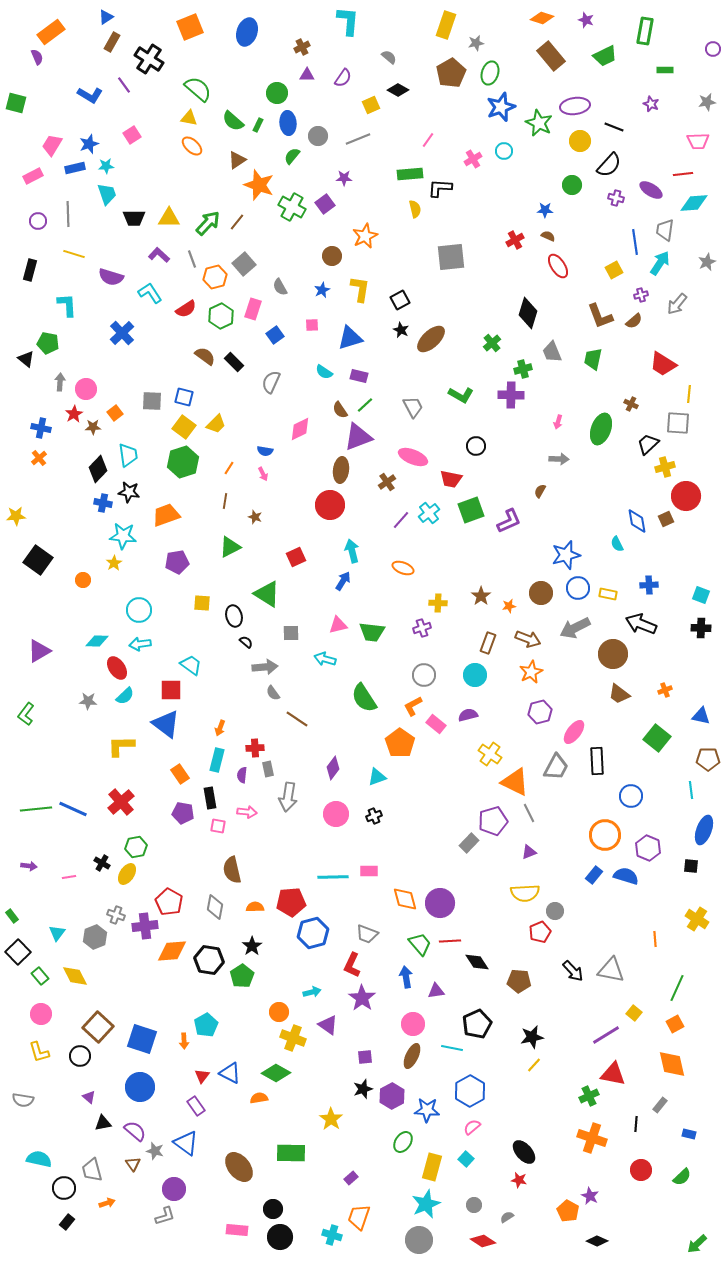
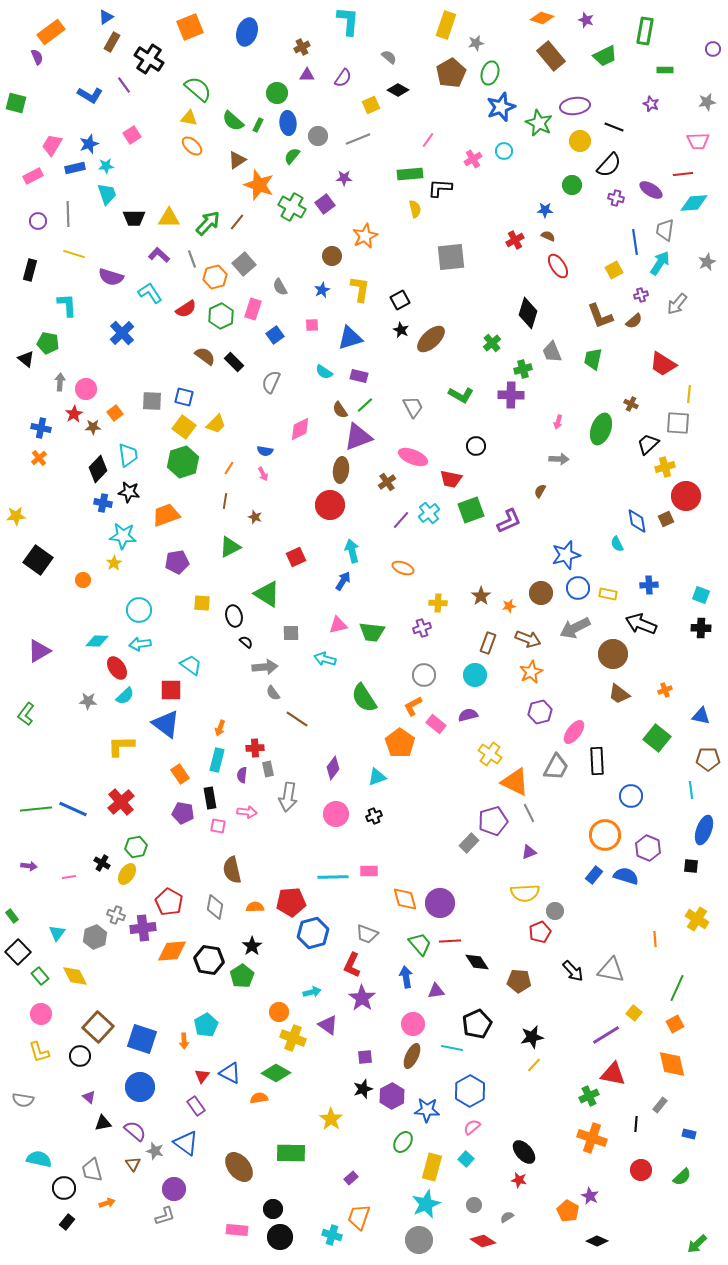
purple cross at (145, 926): moved 2 px left, 2 px down
